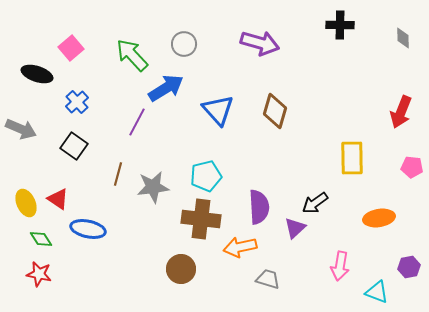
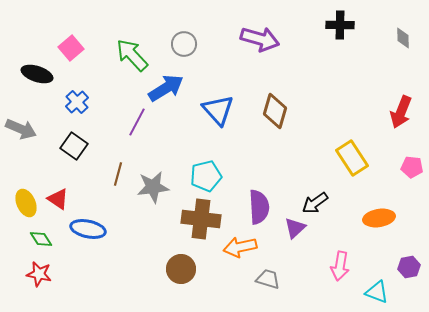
purple arrow: moved 4 px up
yellow rectangle: rotated 32 degrees counterclockwise
